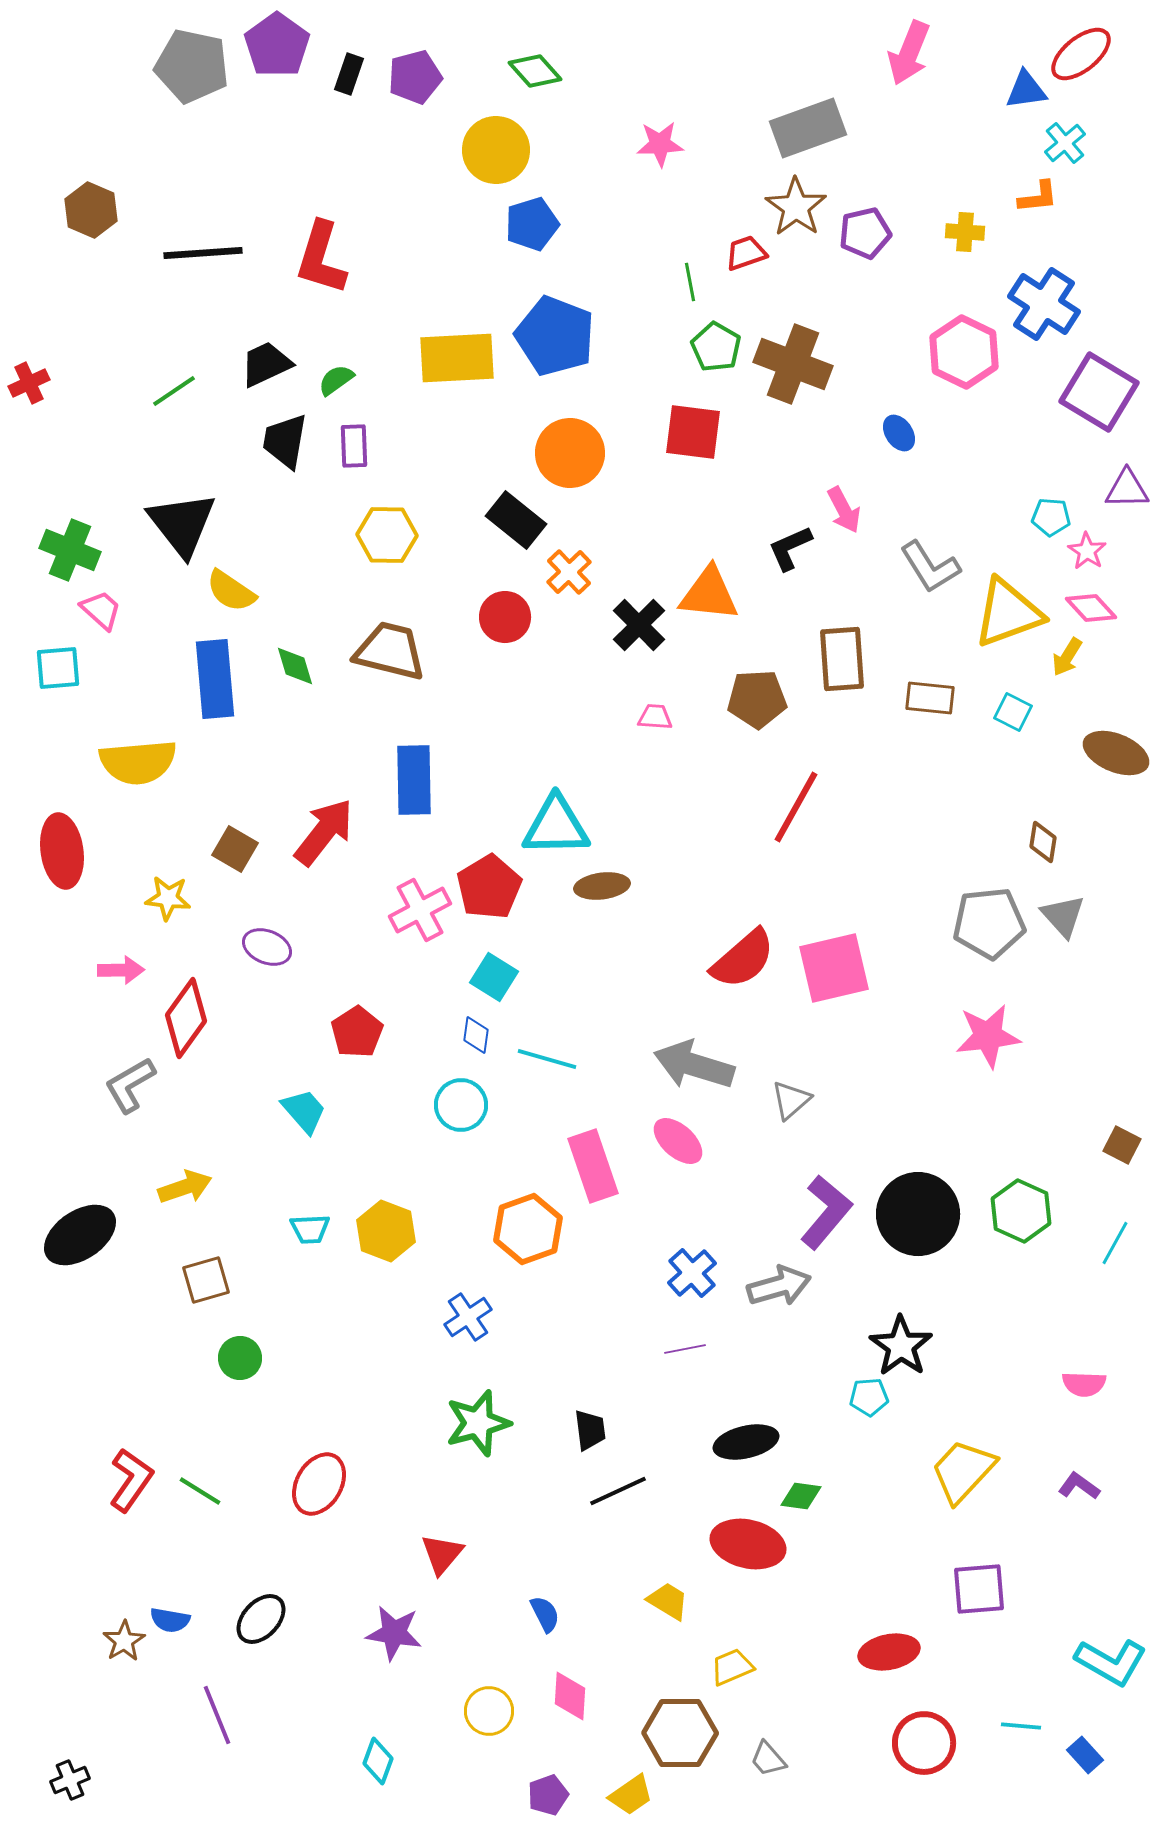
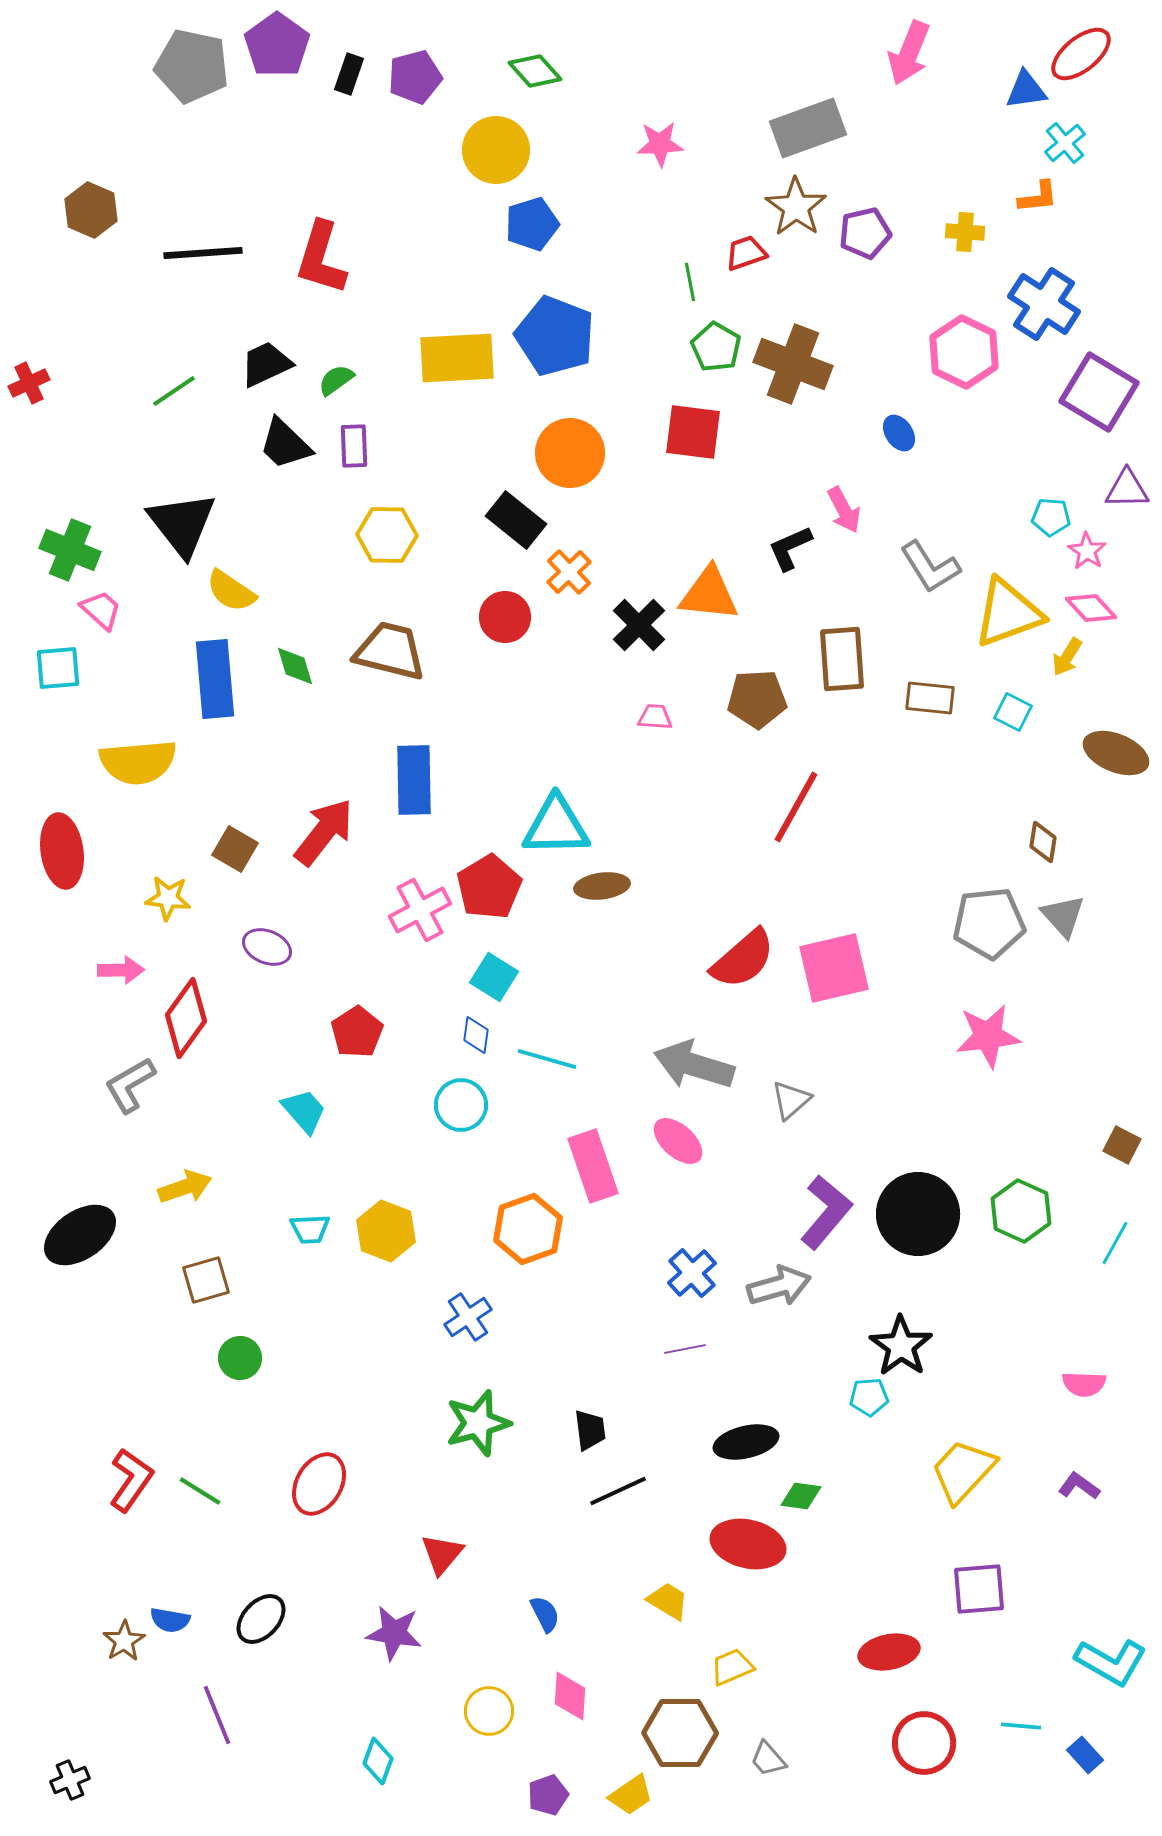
black trapezoid at (285, 441): moved 3 px down; rotated 56 degrees counterclockwise
